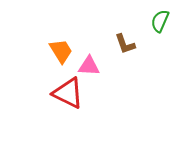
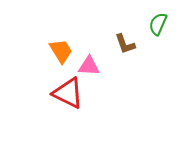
green semicircle: moved 2 px left, 3 px down
